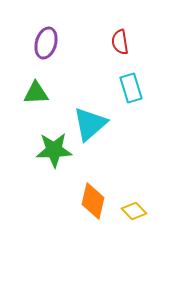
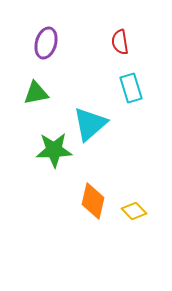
green triangle: rotated 8 degrees counterclockwise
